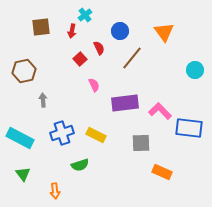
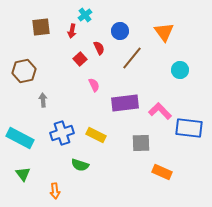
cyan circle: moved 15 px left
green semicircle: rotated 36 degrees clockwise
